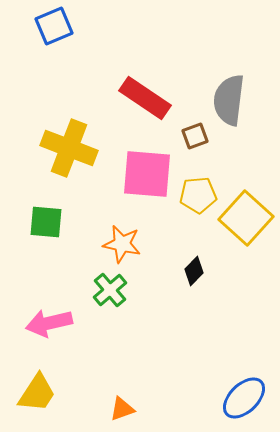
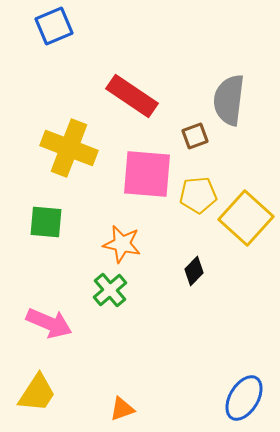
red rectangle: moved 13 px left, 2 px up
pink arrow: rotated 144 degrees counterclockwise
blue ellipse: rotated 15 degrees counterclockwise
